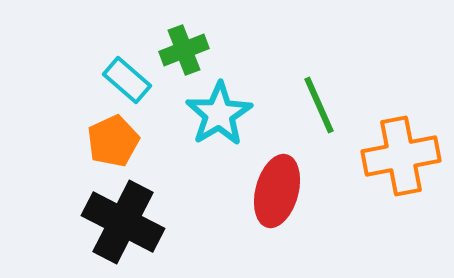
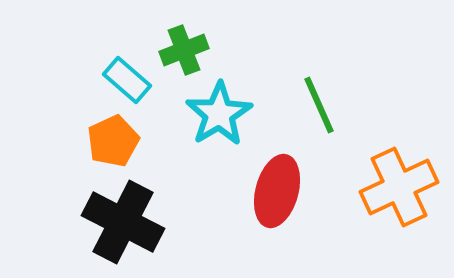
orange cross: moved 2 px left, 31 px down; rotated 14 degrees counterclockwise
